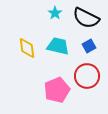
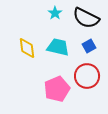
cyan trapezoid: moved 1 px down
pink pentagon: moved 1 px up
